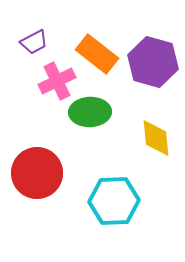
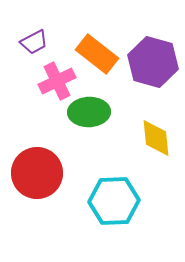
green ellipse: moved 1 px left
